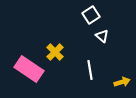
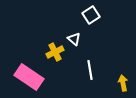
white triangle: moved 28 px left, 3 px down
yellow cross: rotated 18 degrees clockwise
pink rectangle: moved 8 px down
yellow arrow: moved 1 px right, 1 px down; rotated 84 degrees counterclockwise
